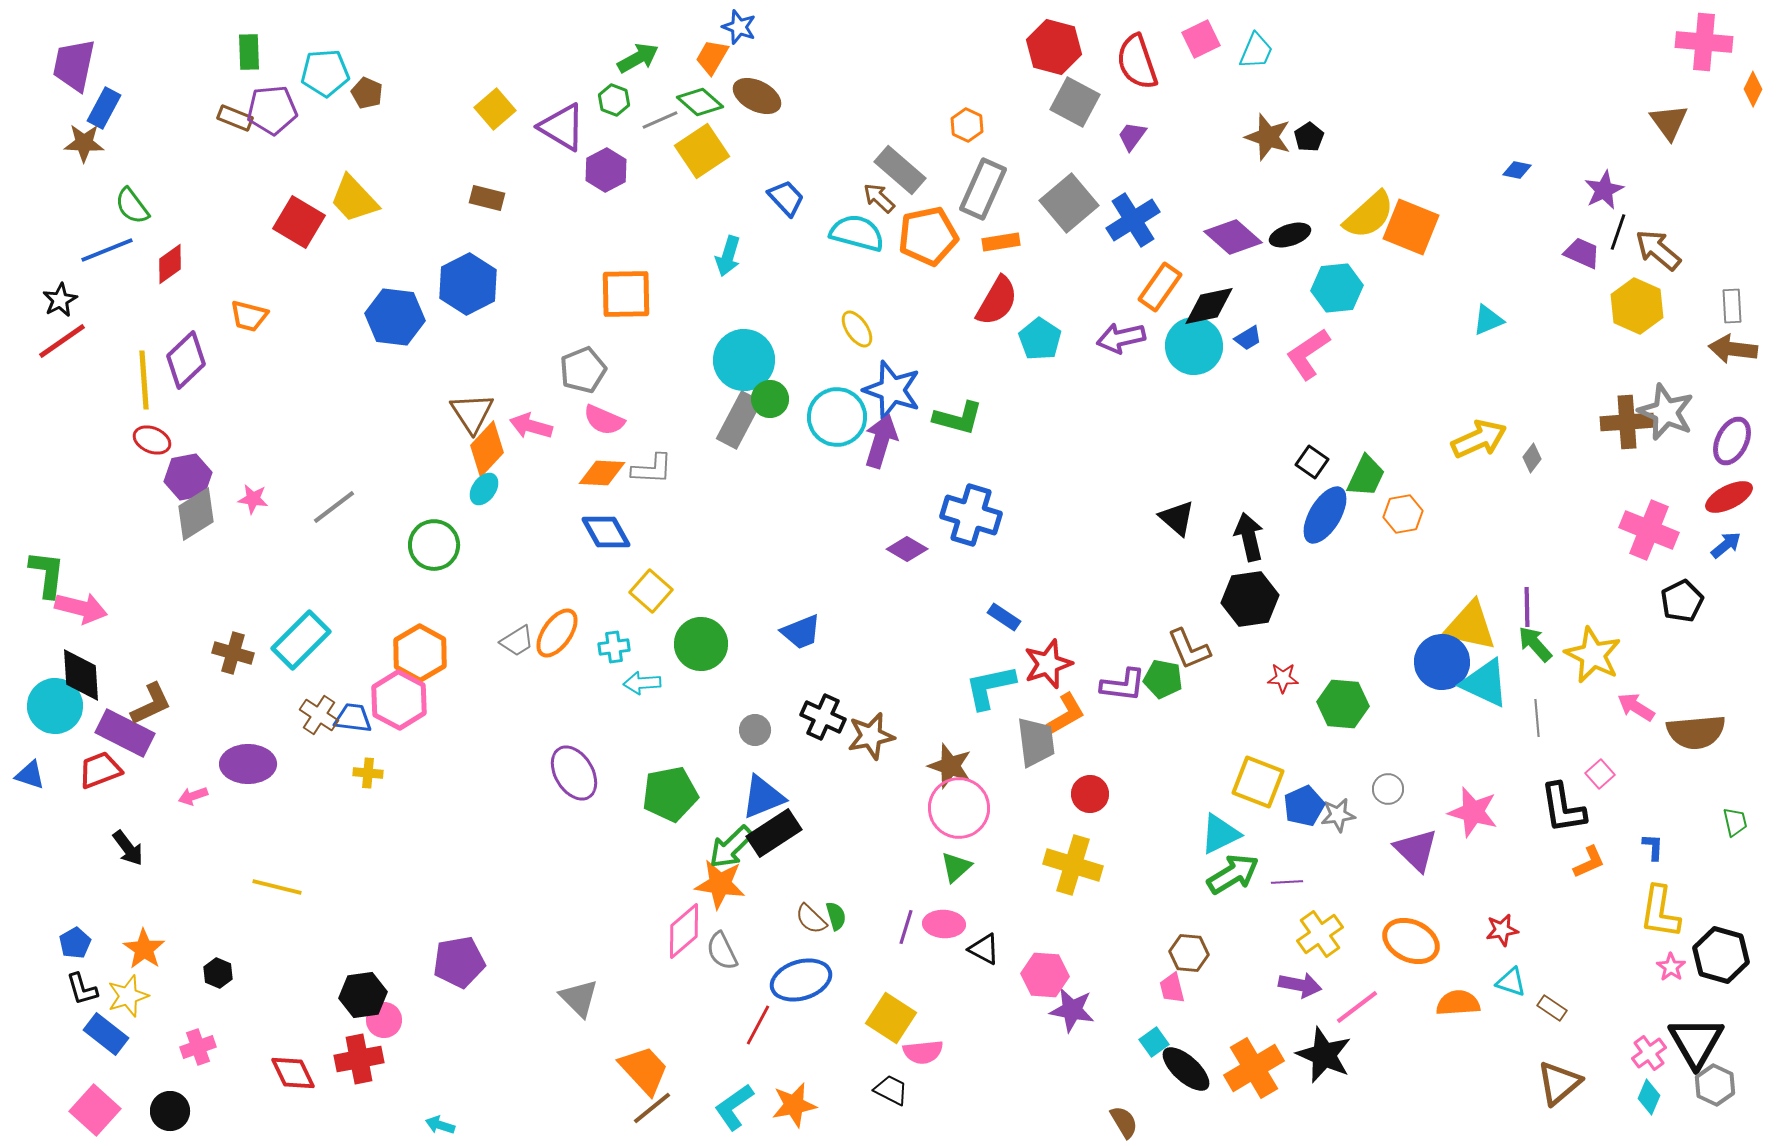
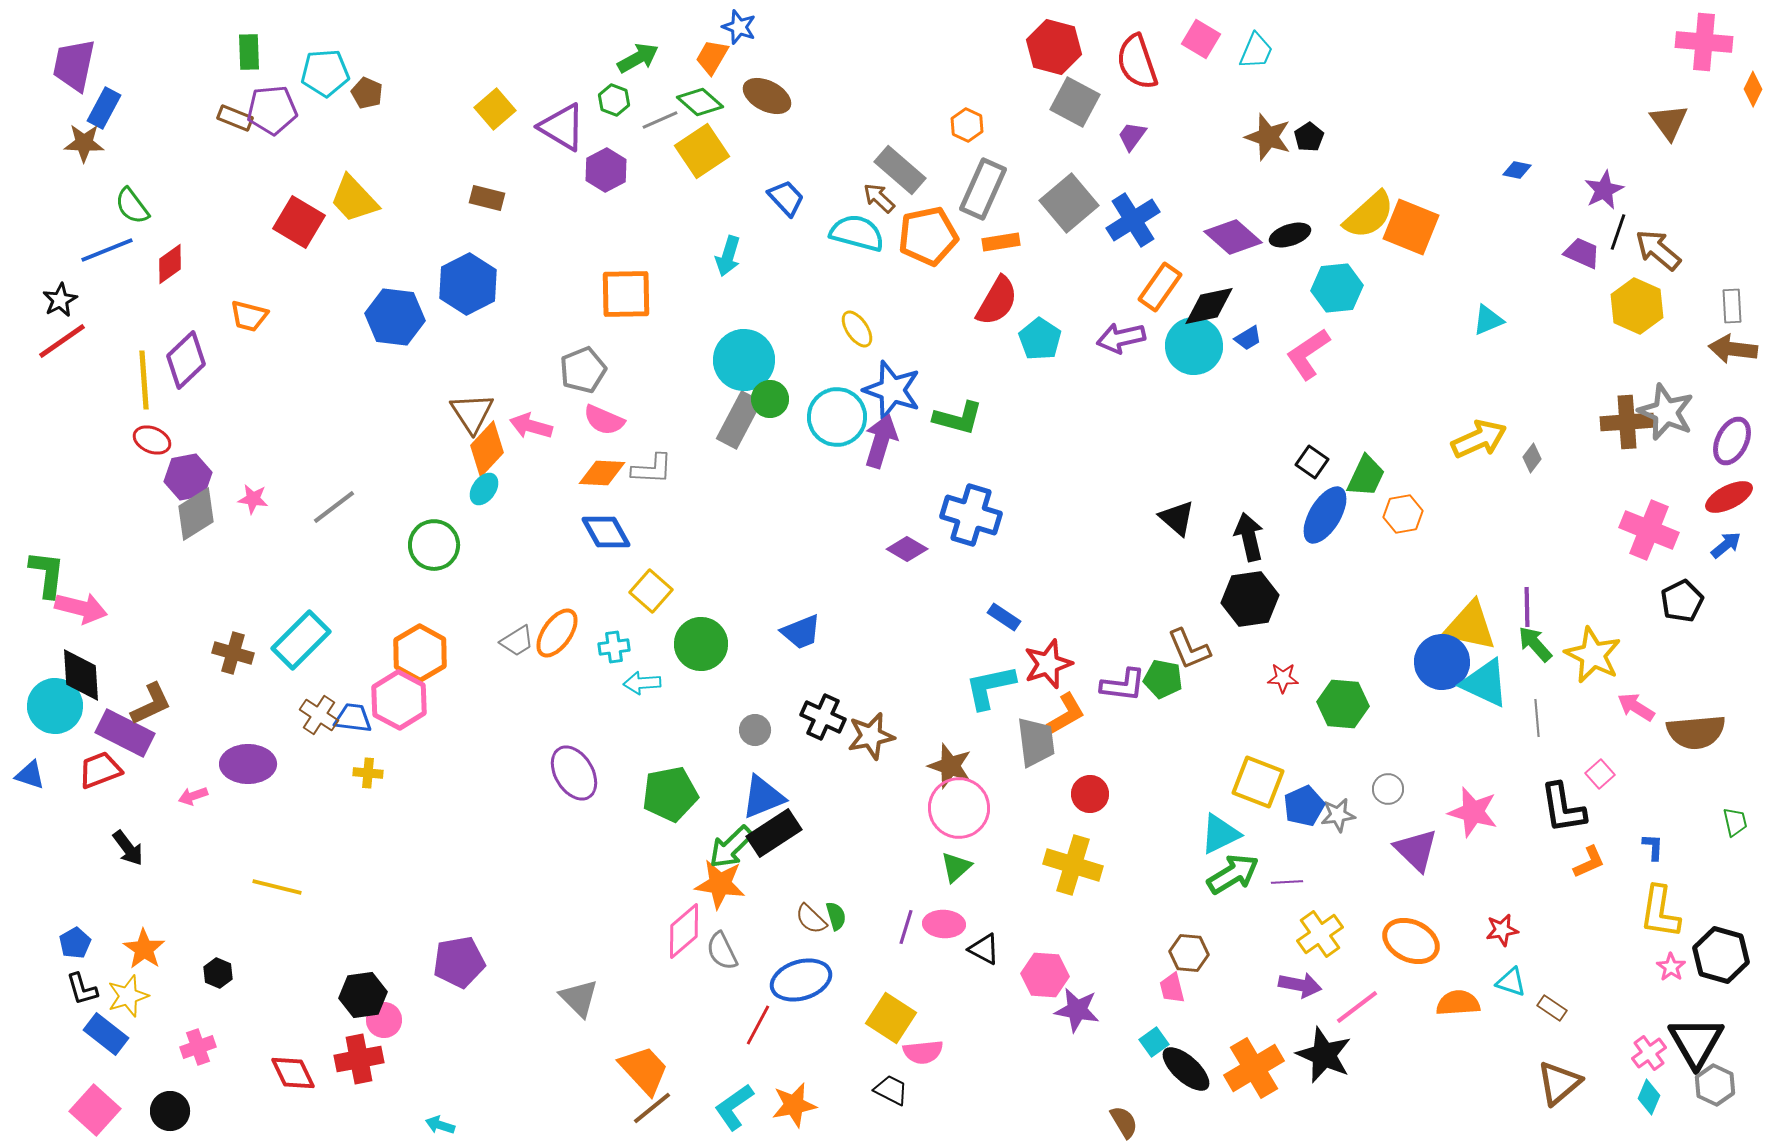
pink square at (1201, 39): rotated 33 degrees counterclockwise
brown ellipse at (757, 96): moved 10 px right
purple star at (1072, 1010): moved 5 px right
